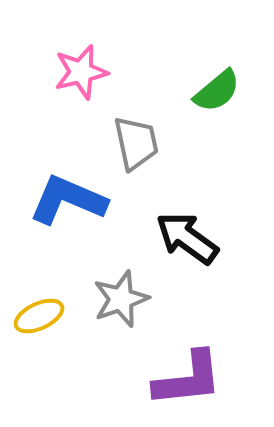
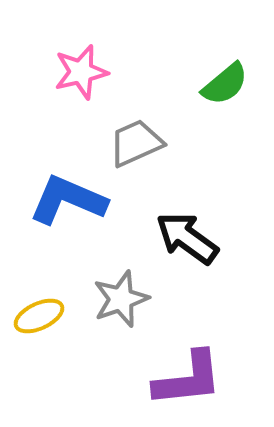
green semicircle: moved 8 px right, 7 px up
gray trapezoid: rotated 102 degrees counterclockwise
